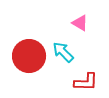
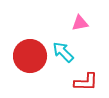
pink triangle: rotated 42 degrees counterclockwise
red circle: moved 1 px right
